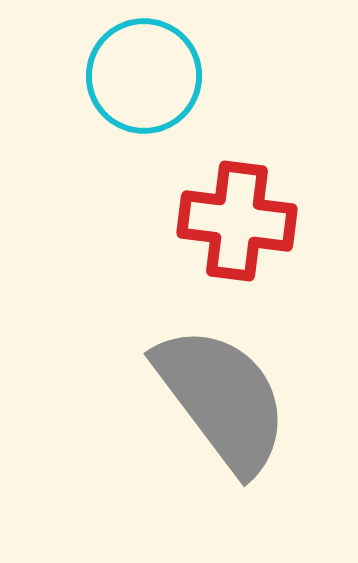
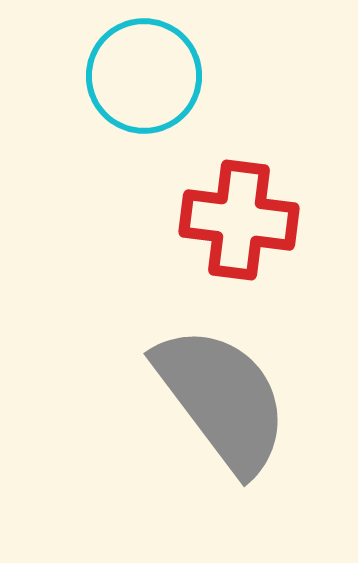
red cross: moved 2 px right, 1 px up
